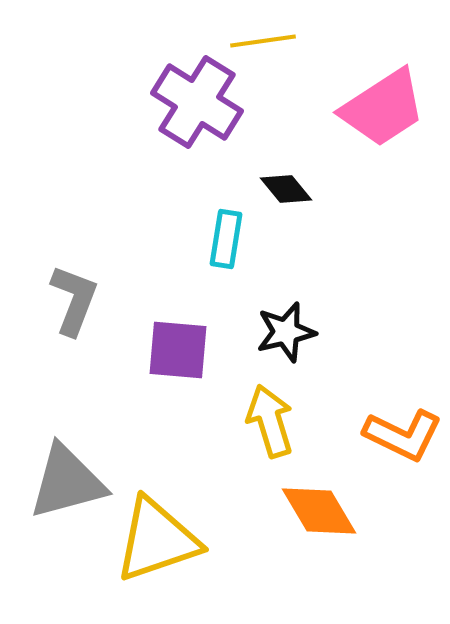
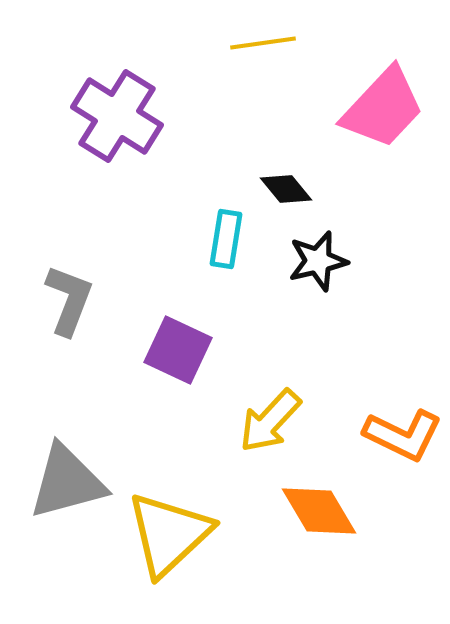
yellow line: moved 2 px down
purple cross: moved 80 px left, 14 px down
pink trapezoid: rotated 14 degrees counterclockwise
gray L-shape: moved 5 px left
black star: moved 32 px right, 71 px up
purple square: rotated 20 degrees clockwise
yellow arrow: rotated 120 degrees counterclockwise
yellow triangle: moved 12 px right, 6 px up; rotated 24 degrees counterclockwise
